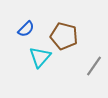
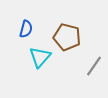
blue semicircle: rotated 30 degrees counterclockwise
brown pentagon: moved 3 px right, 1 px down
